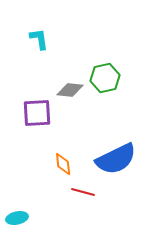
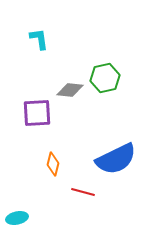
orange diamond: moved 10 px left; rotated 20 degrees clockwise
